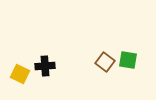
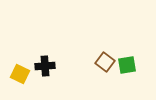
green square: moved 1 px left, 5 px down; rotated 18 degrees counterclockwise
